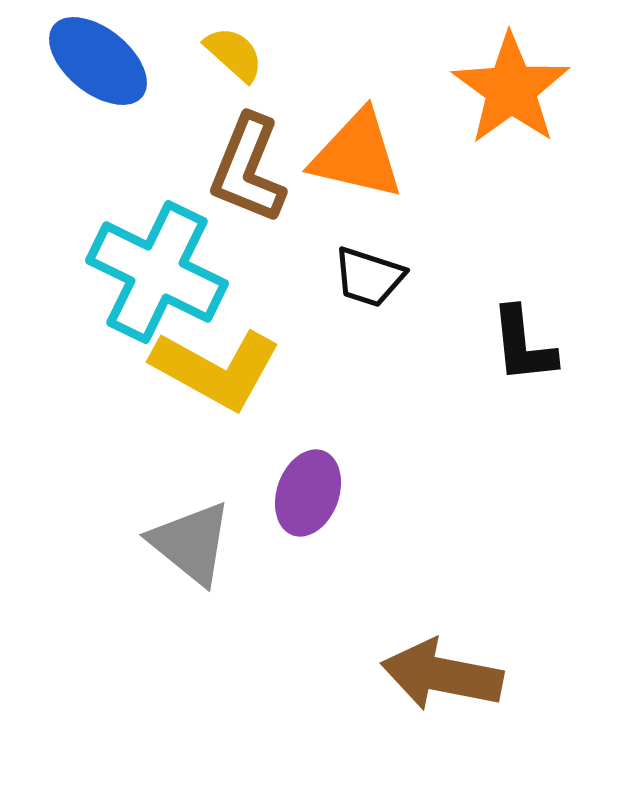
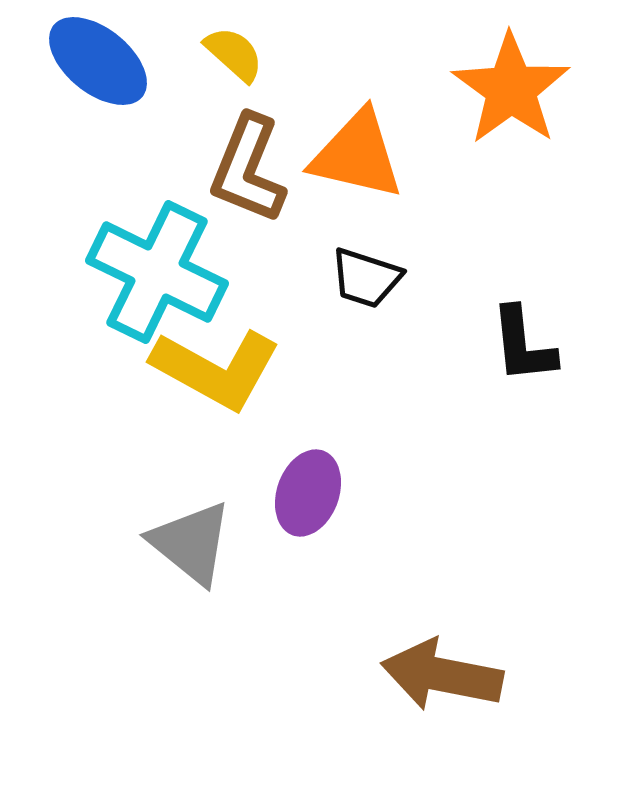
black trapezoid: moved 3 px left, 1 px down
